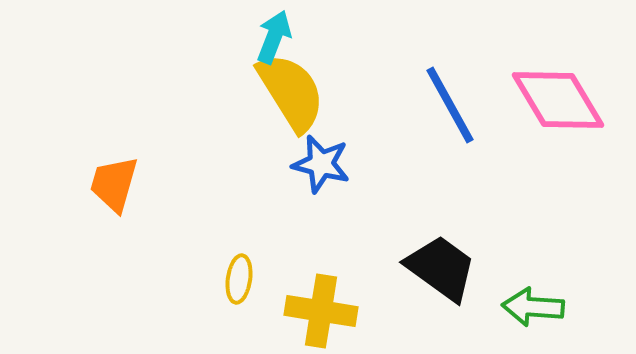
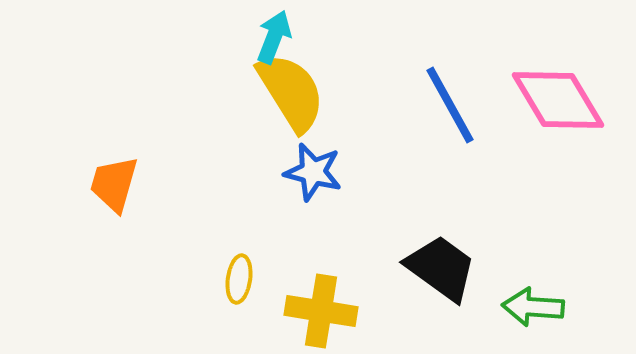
blue star: moved 8 px left, 8 px down
